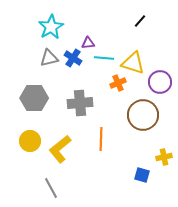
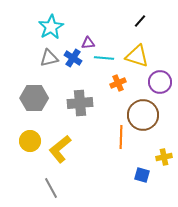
yellow triangle: moved 4 px right, 7 px up
orange line: moved 20 px right, 2 px up
